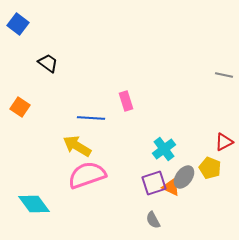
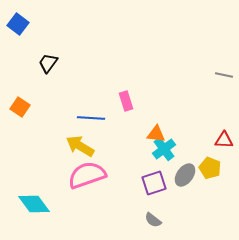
black trapezoid: rotated 90 degrees counterclockwise
red triangle: moved 2 px up; rotated 30 degrees clockwise
yellow arrow: moved 3 px right
gray ellipse: moved 1 px right, 2 px up
orange triangle: moved 15 px left, 53 px up; rotated 18 degrees counterclockwise
gray semicircle: rotated 24 degrees counterclockwise
